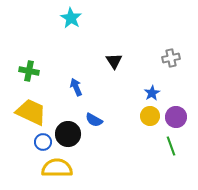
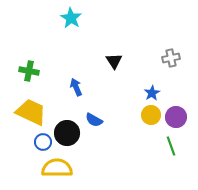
yellow circle: moved 1 px right, 1 px up
black circle: moved 1 px left, 1 px up
